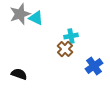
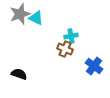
brown cross: rotated 21 degrees counterclockwise
blue cross: rotated 18 degrees counterclockwise
